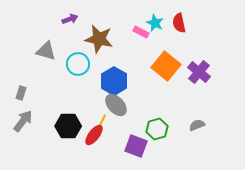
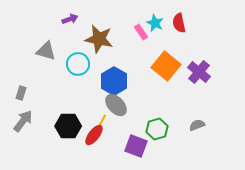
pink rectangle: rotated 28 degrees clockwise
